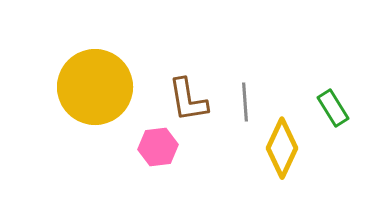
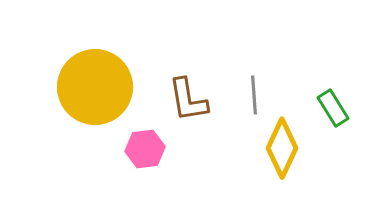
gray line: moved 9 px right, 7 px up
pink hexagon: moved 13 px left, 2 px down
